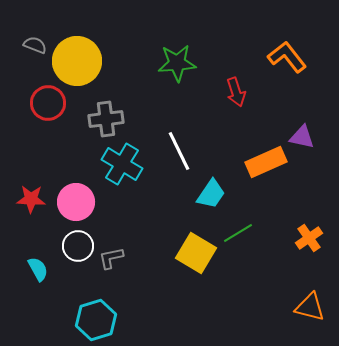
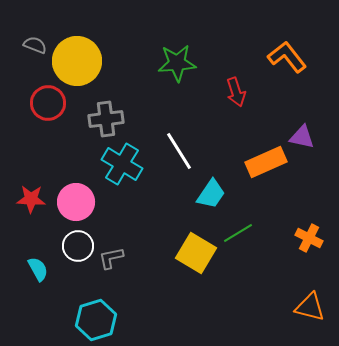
white line: rotated 6 degrees counterclockwise
orange cross: rotated 28 degrees counterclockwise
